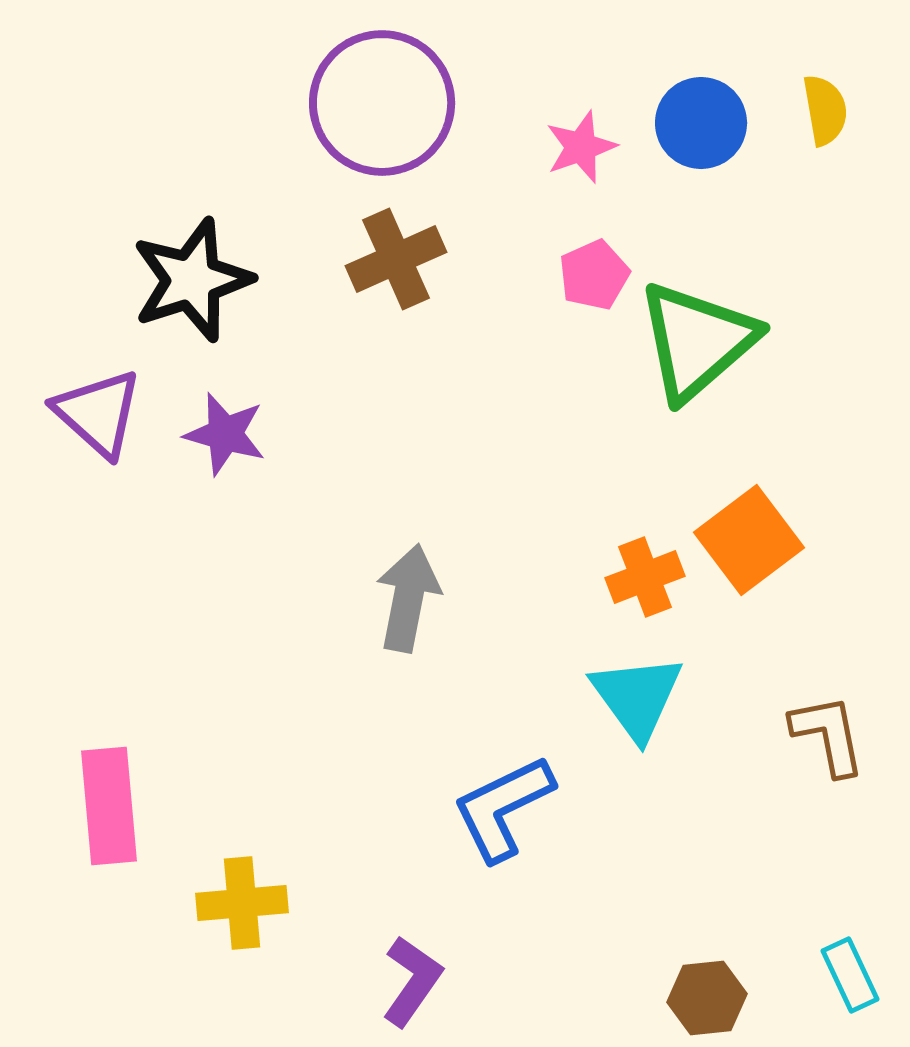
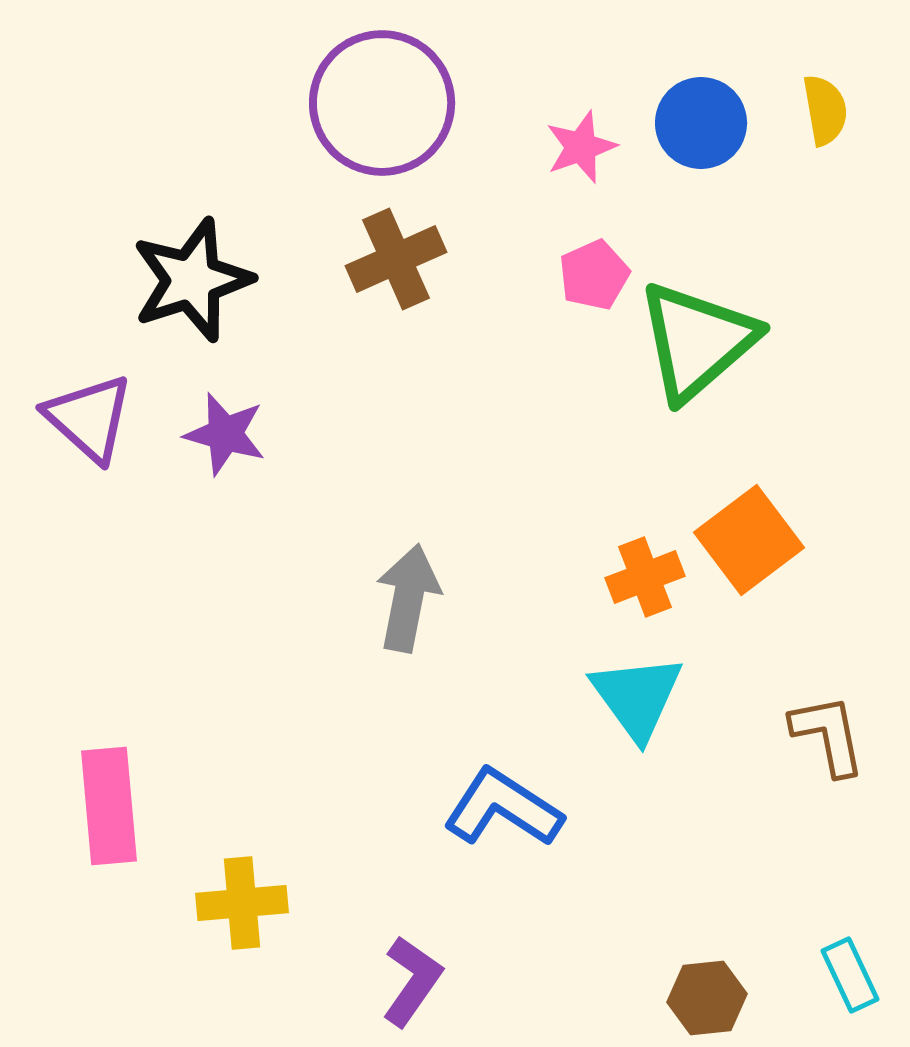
purple triangle: moved 9 px left, 5 px down
blue L-shape: rotated 59 degrees clockwise
